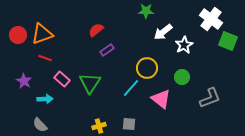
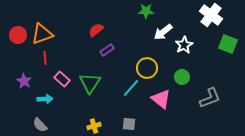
white cross: moved 4 px up
green square: moved 3 px down
red line: rotated 64 degrees clockwise
yellow cross: moved 5 px left
